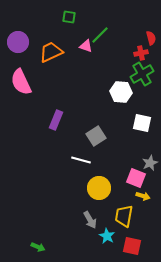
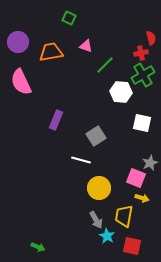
green square: moved 1 px down; rotated 16 degrees clockwise
green line: moved 5 px right, 30 px down
orange trapezoid: rotated 15 degrees clockwise
green cross: moved 1 px right, 1 px down
yellow arrow: moved 1 px left, 2 px down
gray arrow: moved 6 px right
